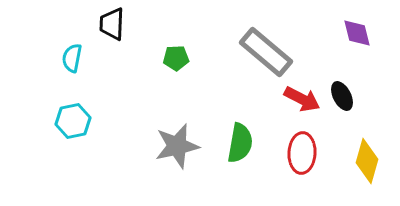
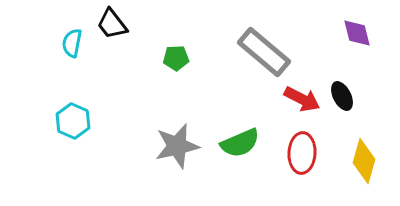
black trapezoid: rotated 40 degrees counterclockwise
gray rectangle: moved 2 px left
cyan semicircle: moved 15 px up
cyan hexagon: rotated 24 degrees counterclockwise
green semicircle: rotated 57 degrees clockwise
yellow diamond: moved 3 px left
